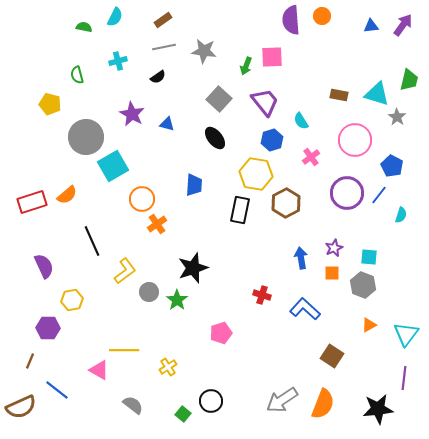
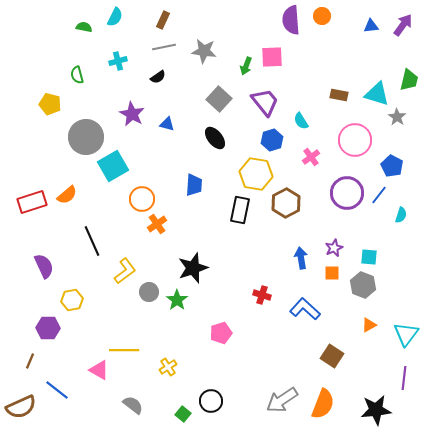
brown rectangle at (163, 20): rotated 30 degrees counterclockwise
black star at (378, 409): moved 2 px left, 1 px down
